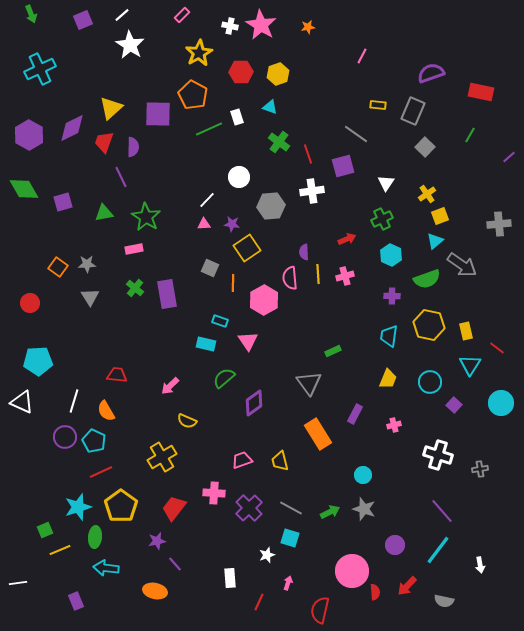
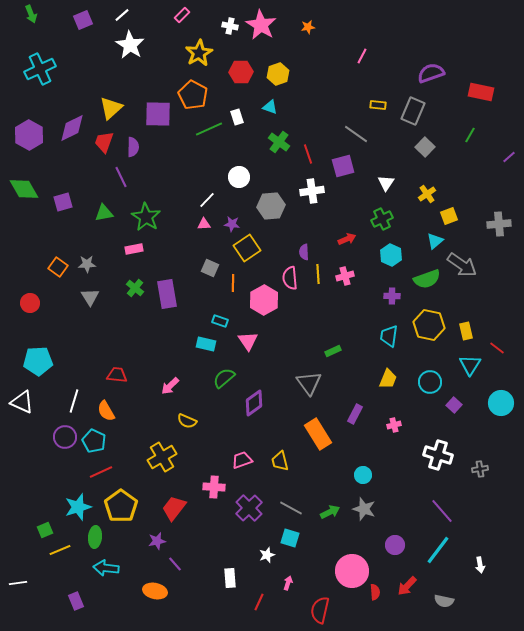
yellow square at (440, 216): moved 9 px right
pink cross at (214, 493): moved 6 px up
